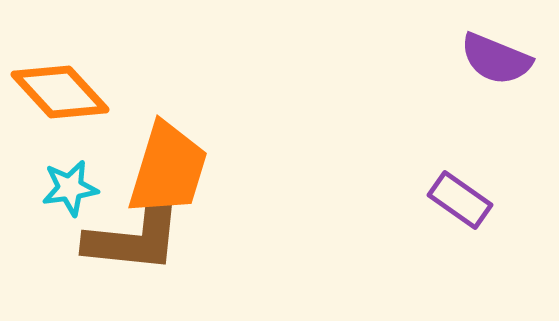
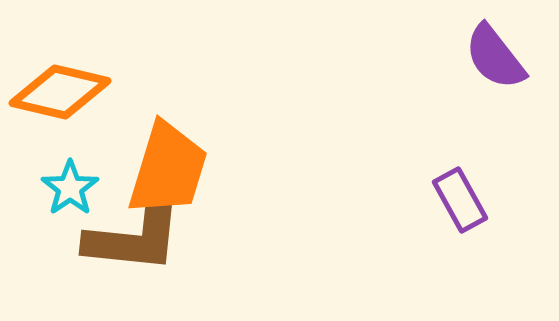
purple semicircle: moved 1 px left, 2 px up; rotated 30 degrees clockwise
orange diamond: rotated 34 degrees counterclockwise
cyan star: rotated 26 degrees counterclockwise
purple rectangle: rotated 26 degrees clockwise
